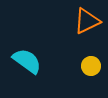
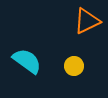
yellow circle: moved 17 px left
